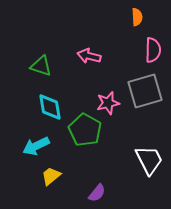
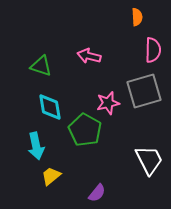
gray square: moved 1 px left
cyan arrow: rotated 76 degrees counterclockwise
